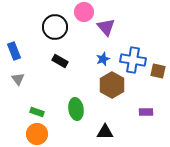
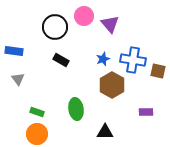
pink circle: moved 4 px down
purple triangle: moved 4 px right, 3 px up
blue rectangle: rotated 60 degrees counterclockwise
black rectangle: moved 1 px right, 1 px up
